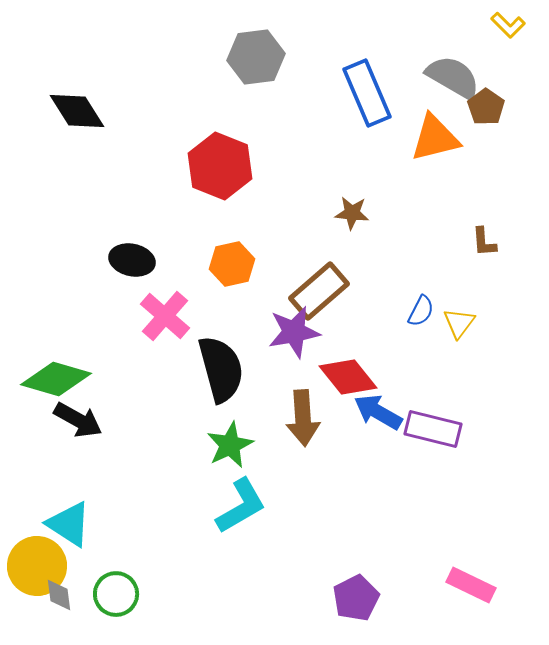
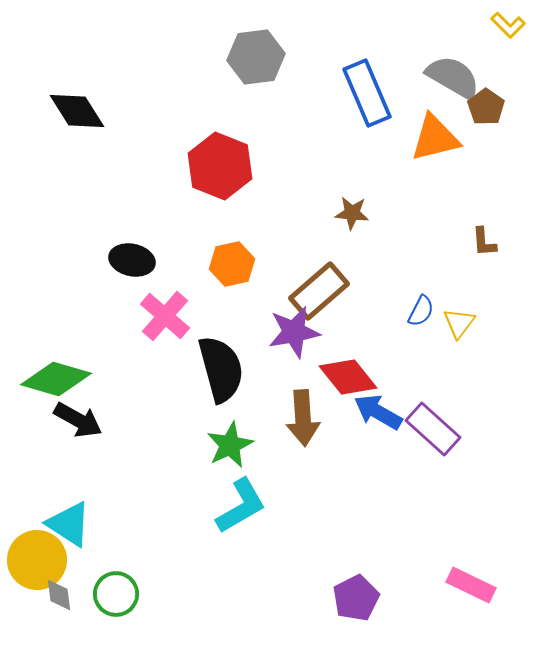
purple rectangle: rotated 28 degrees clockwise
yellow circle: moved 6 px up
